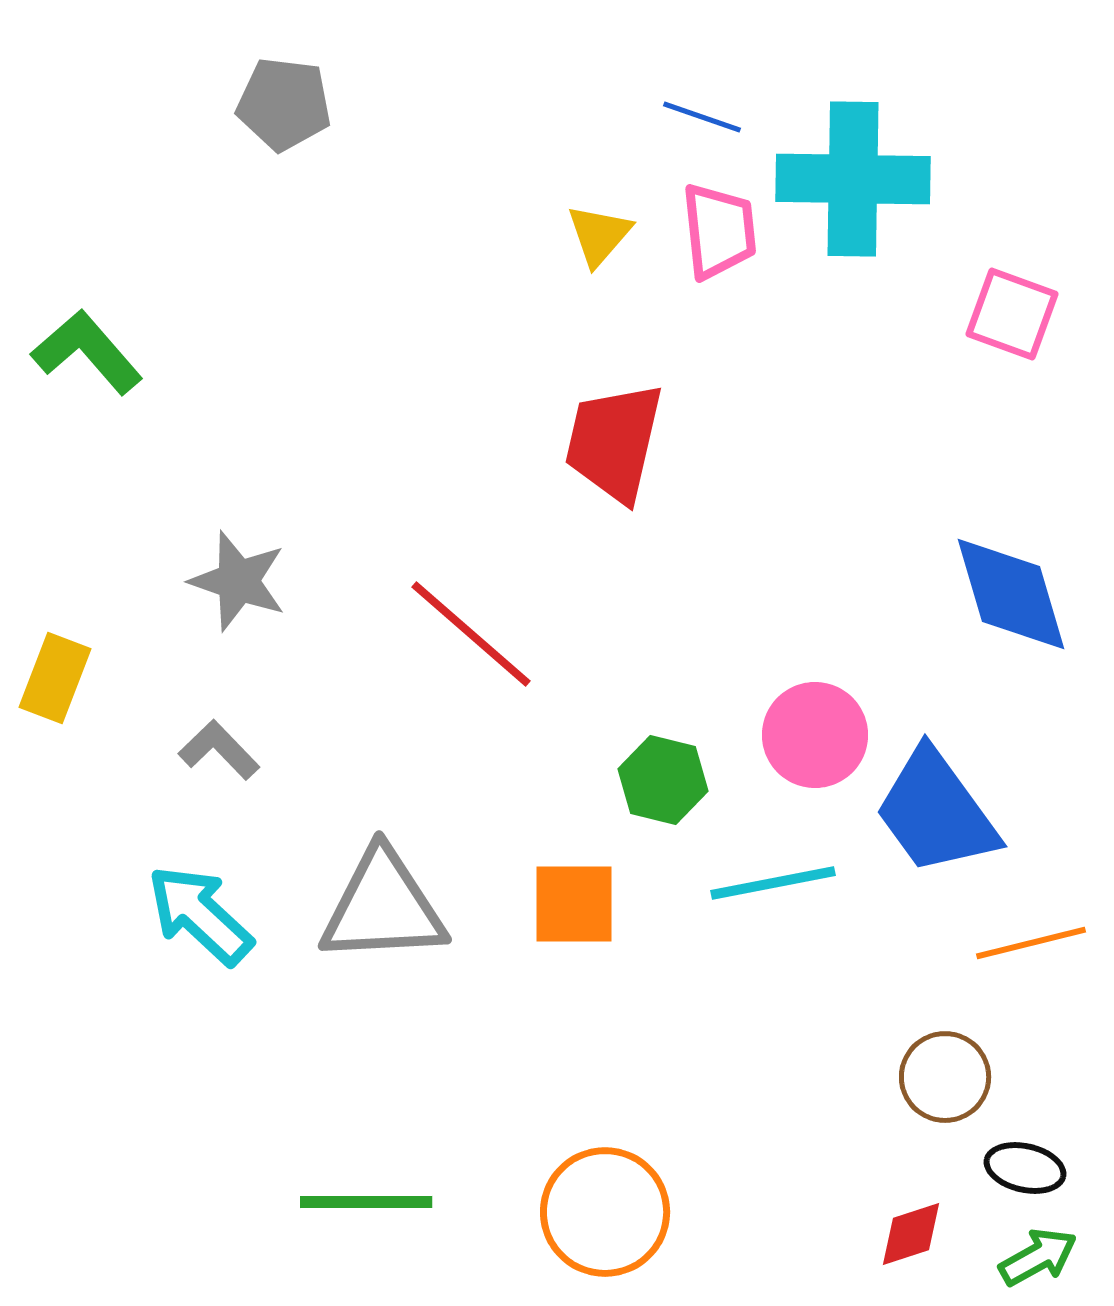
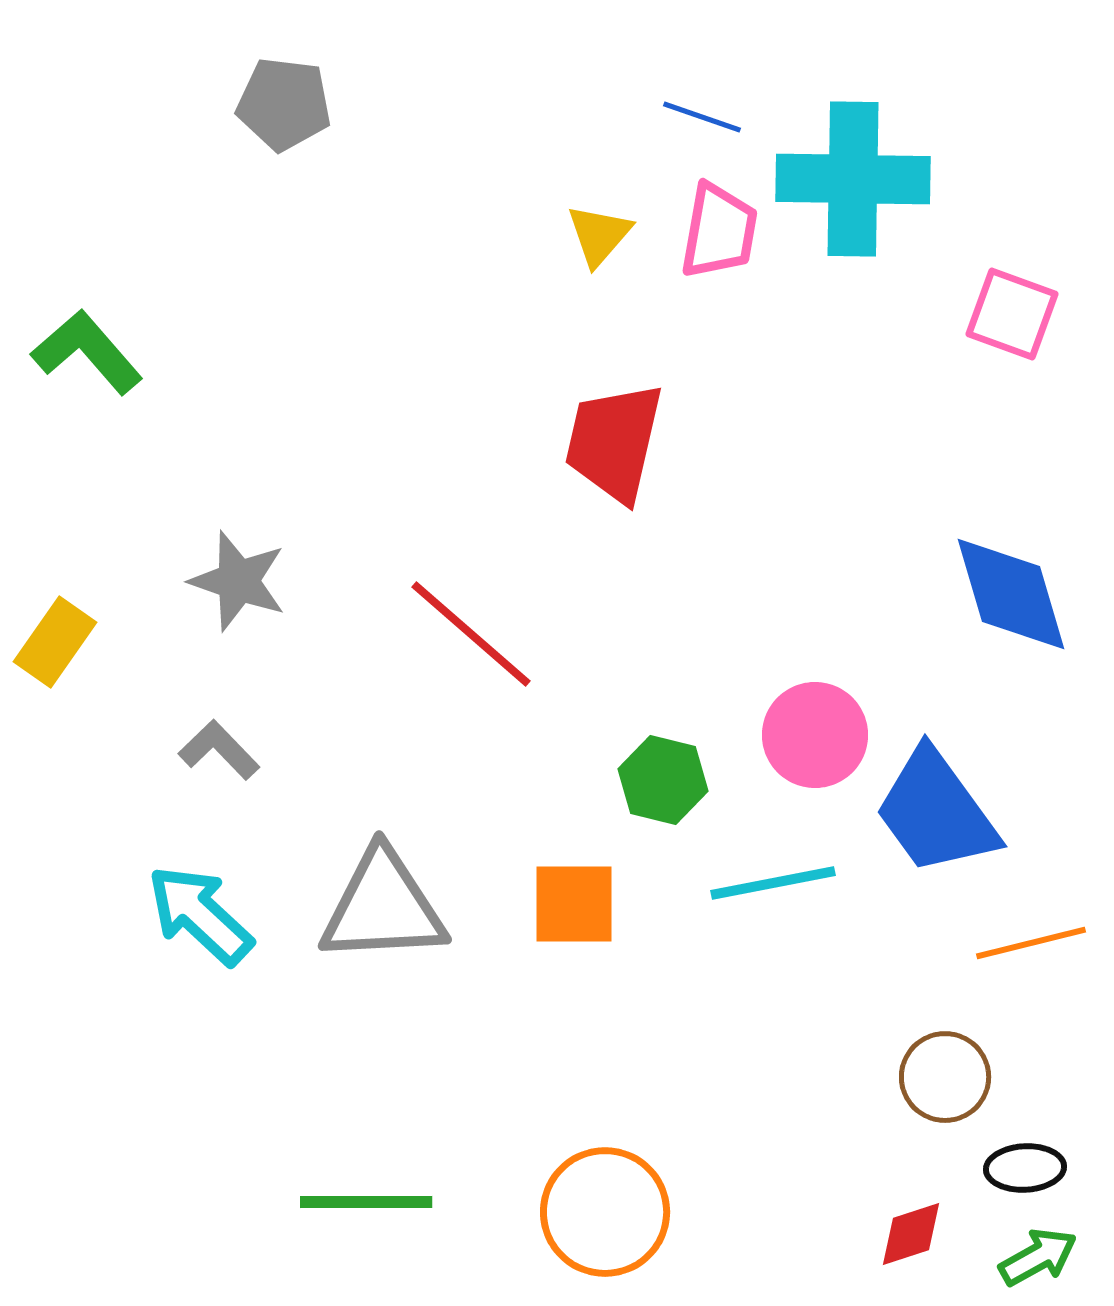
pink trapezoid: rotated 16 degrees clockwise
yellow rectangle: moved 36 px up; rotated 14 degrees clockwise
black ellipse: rotated 16 degrees counterclockwise
